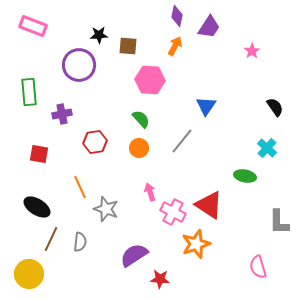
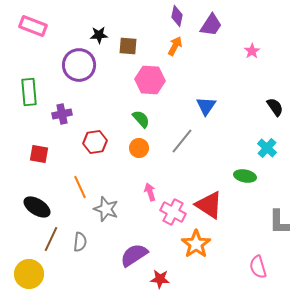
purple trapezoid: moved 2 px right, 2 px up
orange star: rotated 16 degrees counterclockwise
